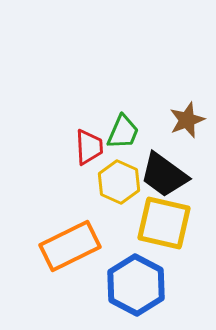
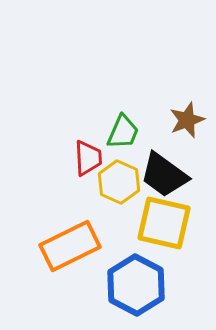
red trapezoid: moved 1 px left, 11 px down
